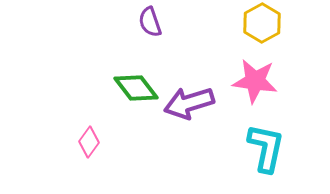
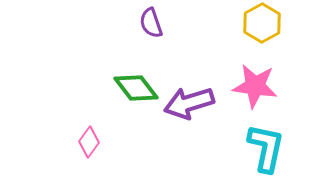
purple semicircle: moved 1 px right, 1 px down
pink star: moved 5 px down
